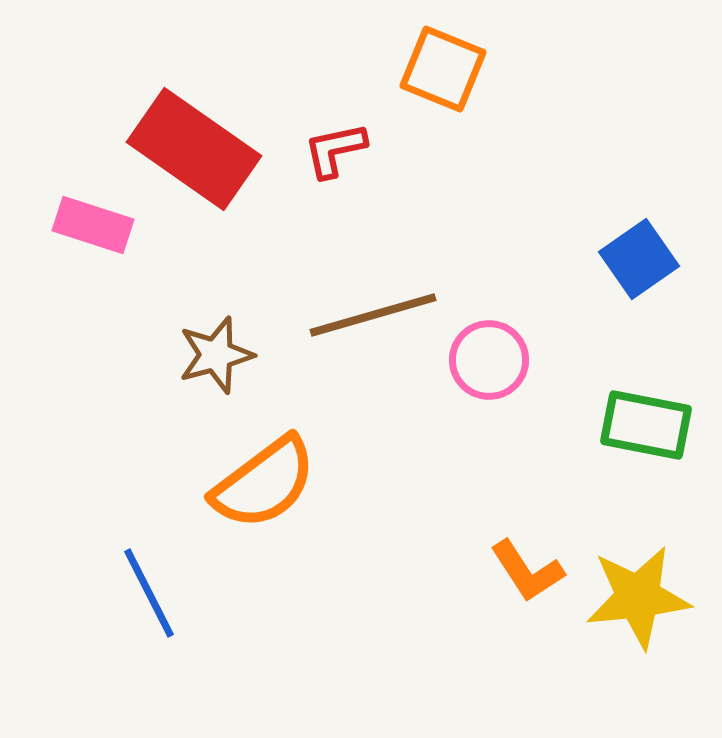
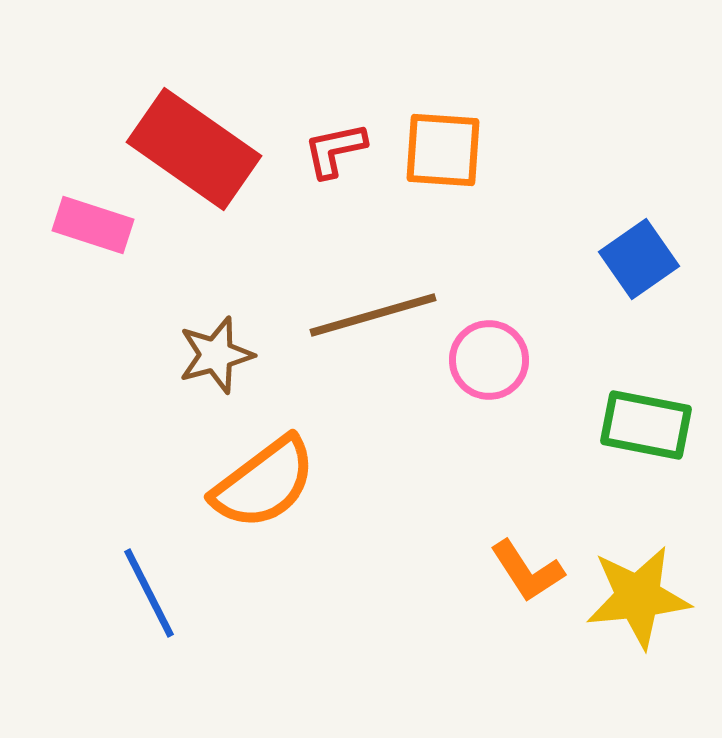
orange square: moved 81 px down; rotated 18 degrees counterclockwise
